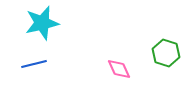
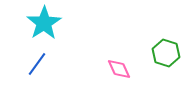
cyan star: moved 2 px right; rotated 20 degrees counterclockwise
blue line: moved 3 px right; rotated 40 degrees counterclockwise
